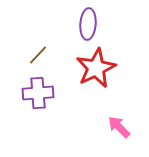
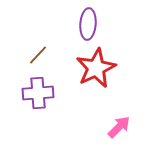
pink arrow: rotated 90 degrees clockwise
